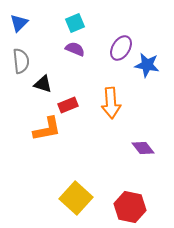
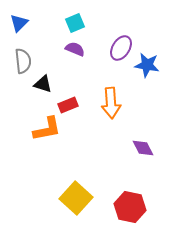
gray semicircle: moved 2 px right
purple diamond: rotated 10 degrees clockwise
